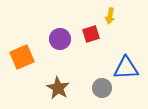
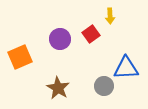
yellow arrow: rotated 14 degrees counterclockwise
red square: rotated 18 degrees counterclockwise
orange square: moved 2 px left
gray circle: moved 2 px right, 2 px up
